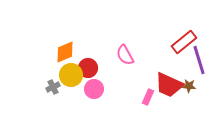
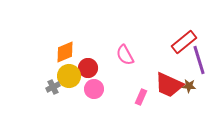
yellow circle: moved 2 px left, 1 px down
pink rectangle: moved 7 px left
